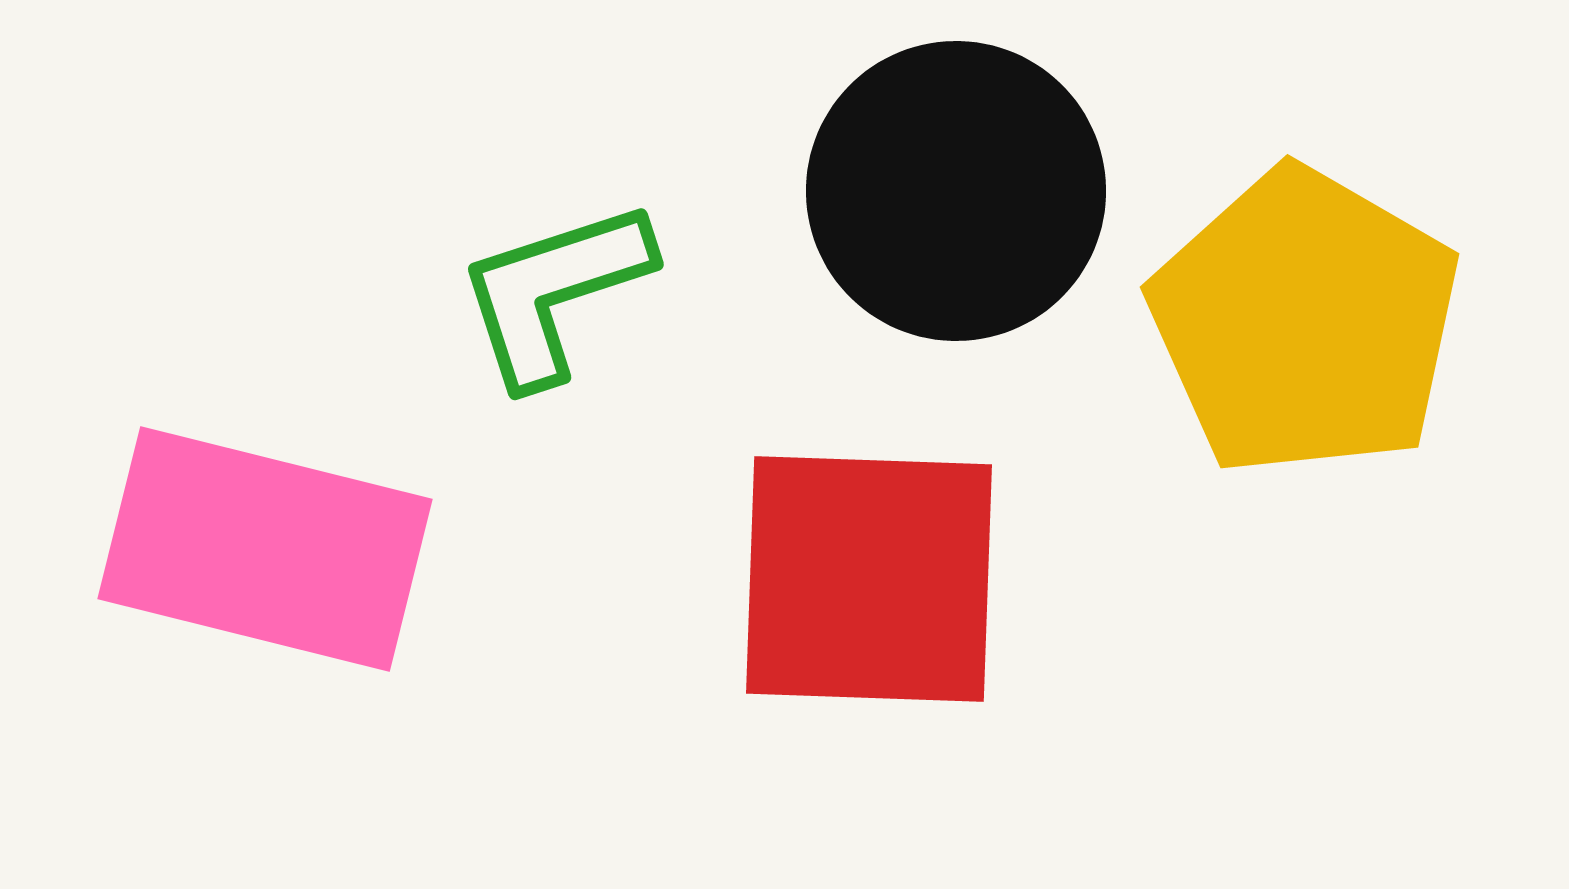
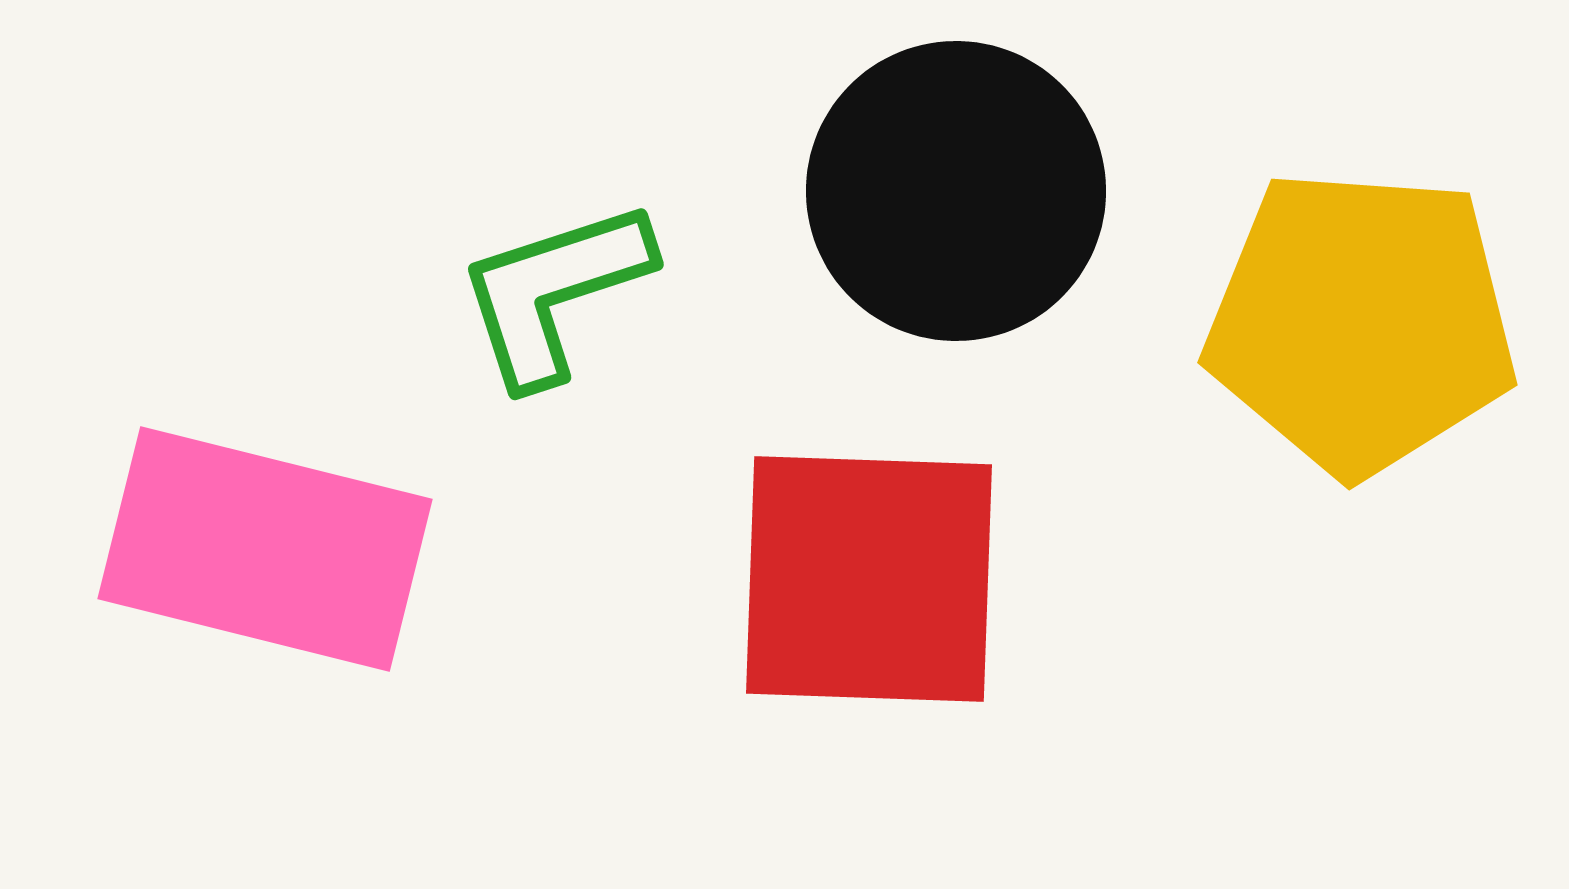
yellow pentagon: moved 56 px right; rotated 26 degrees counterclockwise
